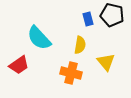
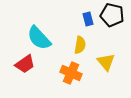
red trapezoid: moved 6 px right, 1 px up
orange cross: rotated 10 degrees clockwise
